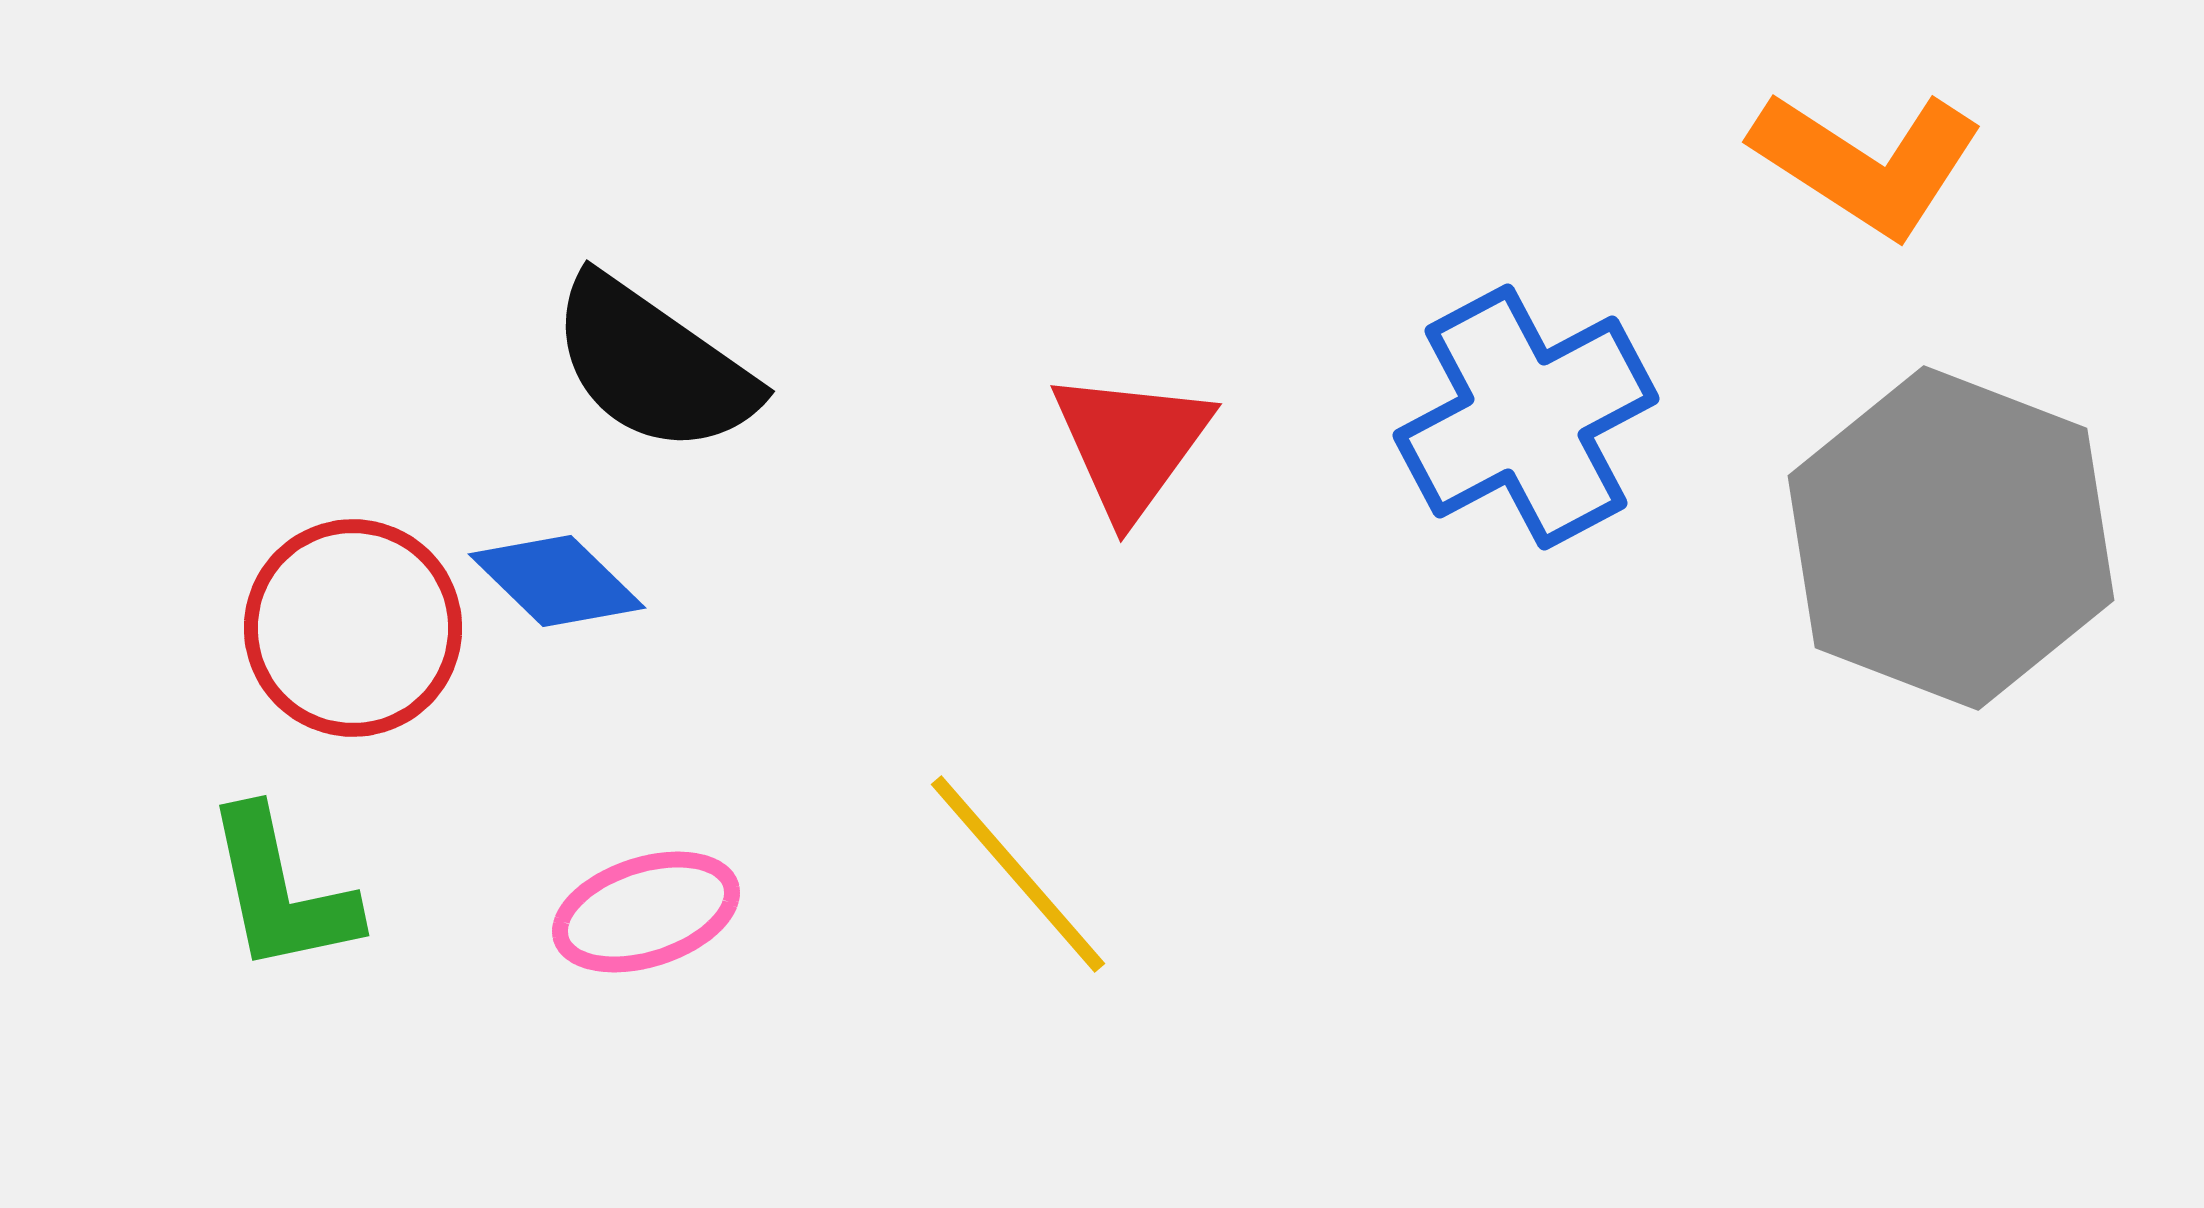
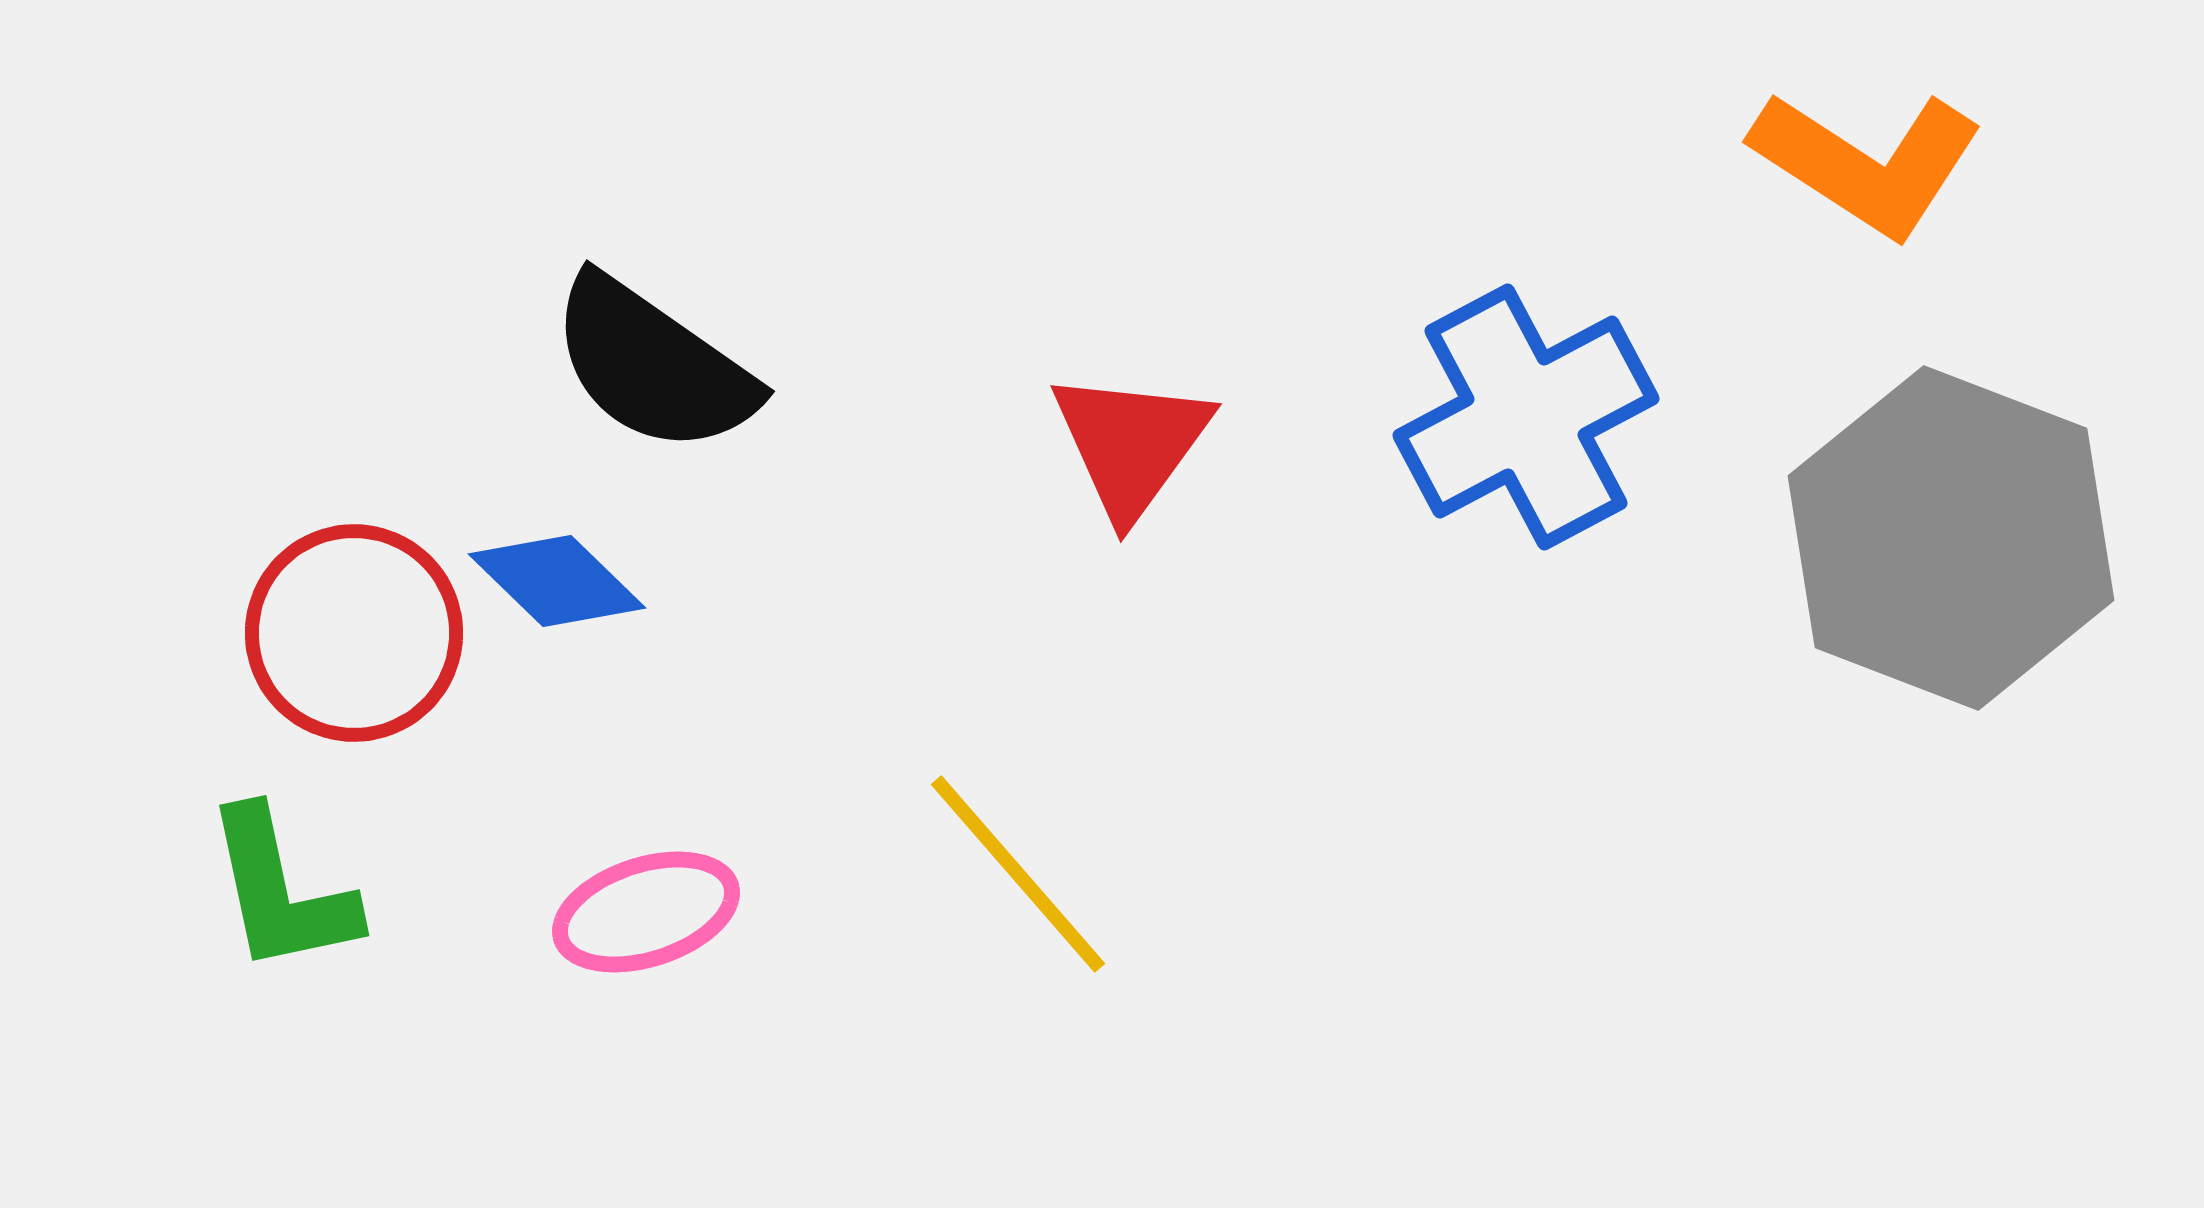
red circle: moved 1 px right, 5 px down
